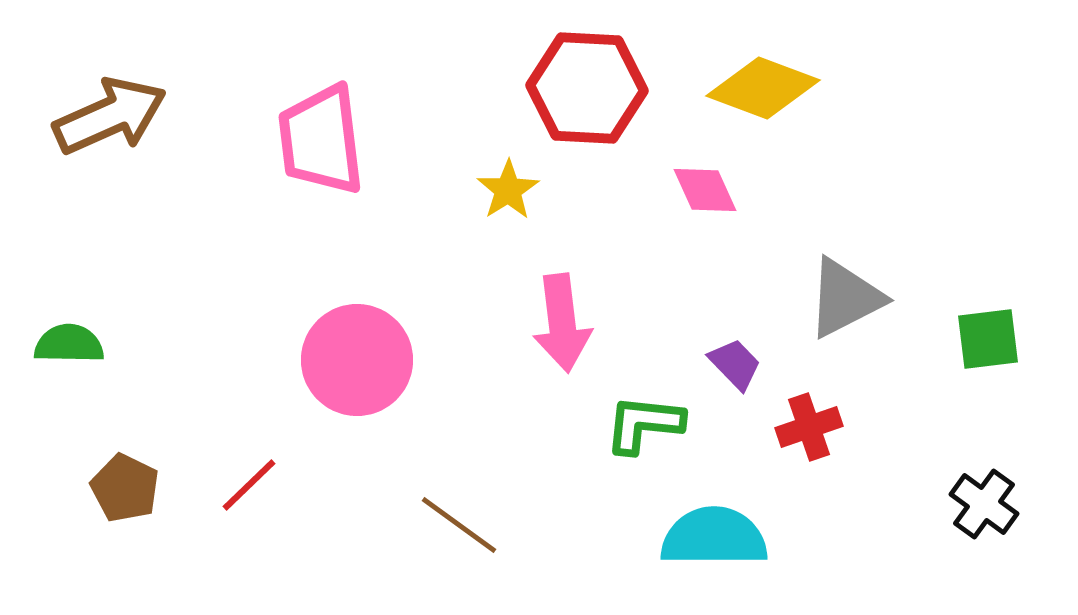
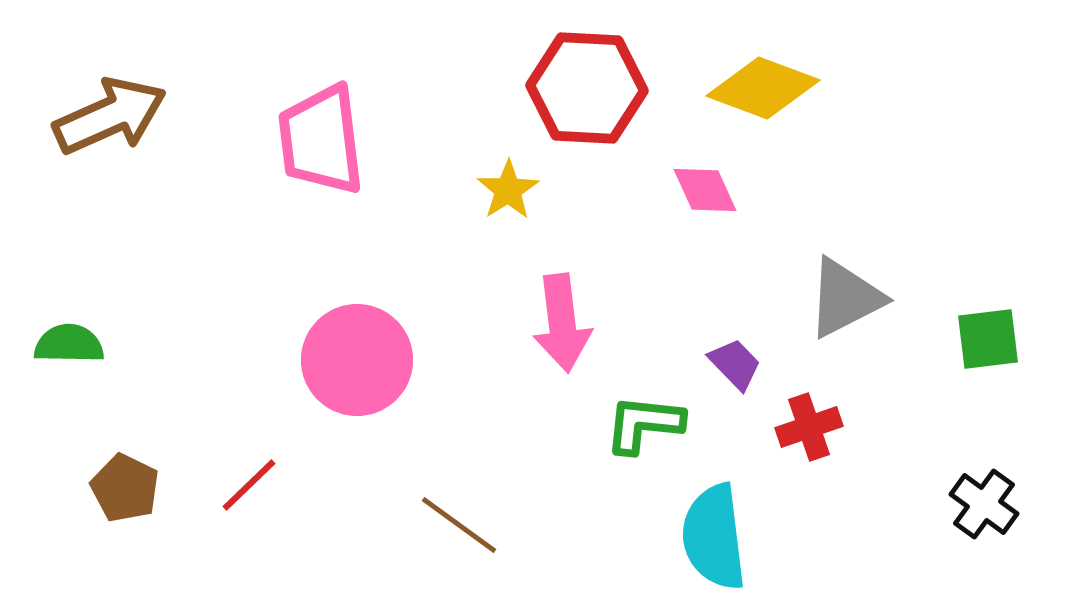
cyan semicircle: rotated 97 degrees counterclockwise
